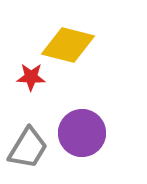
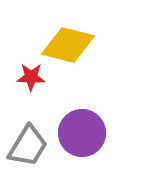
gray trapezoid: moved 2 px up
